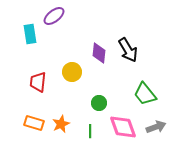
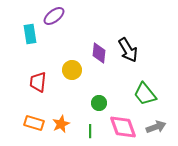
yellow circle: moved 2 px up
